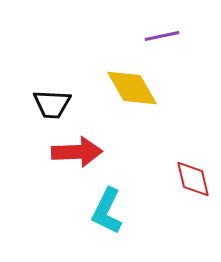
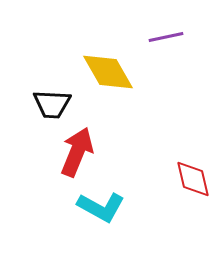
purple line: moved 4 px right, 1 px down
yellow diamond: moved 24 px left, 16 px up
red arrow: rotated 66 degrees counterclockwise
cyan L-shape: moved 6 px left, 4 px up; rotated 87 degrees counterclockwise
